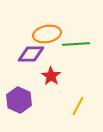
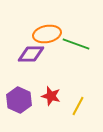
green line: rotated 24 degrees clockwise
red star: moved 20 px down; rotated 18 degrees counterclockwise
